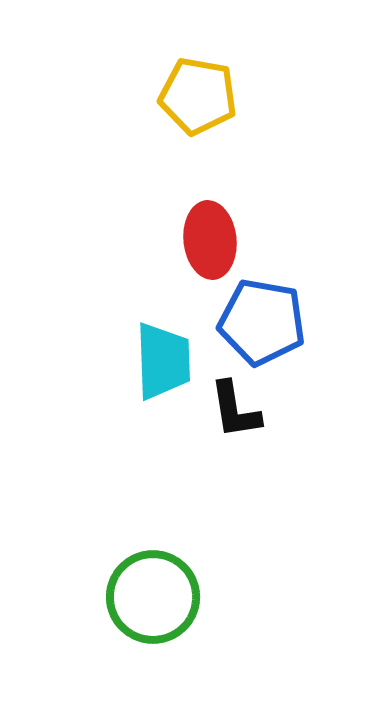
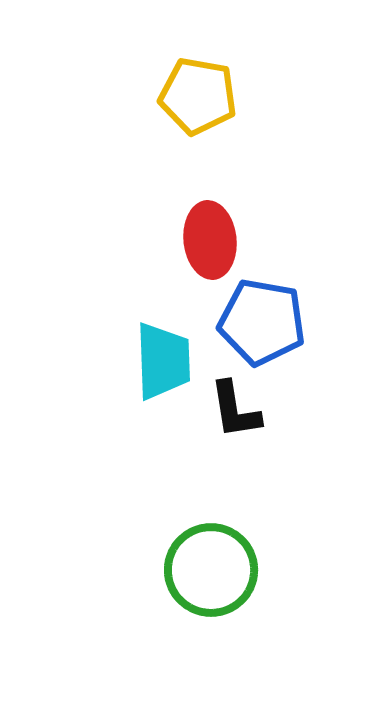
green circle: moved 58 px right, 27 px up
